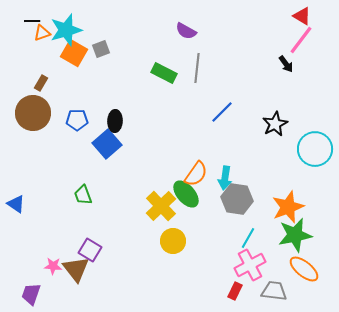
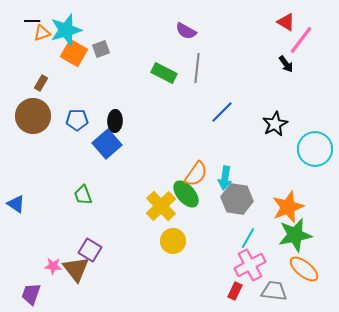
red triangle: moved 16 px left, 6 px down
brown circle: moved 3 px down
